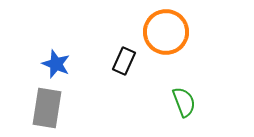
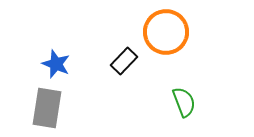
black rectangle: rotated 20 degrees clockwise
